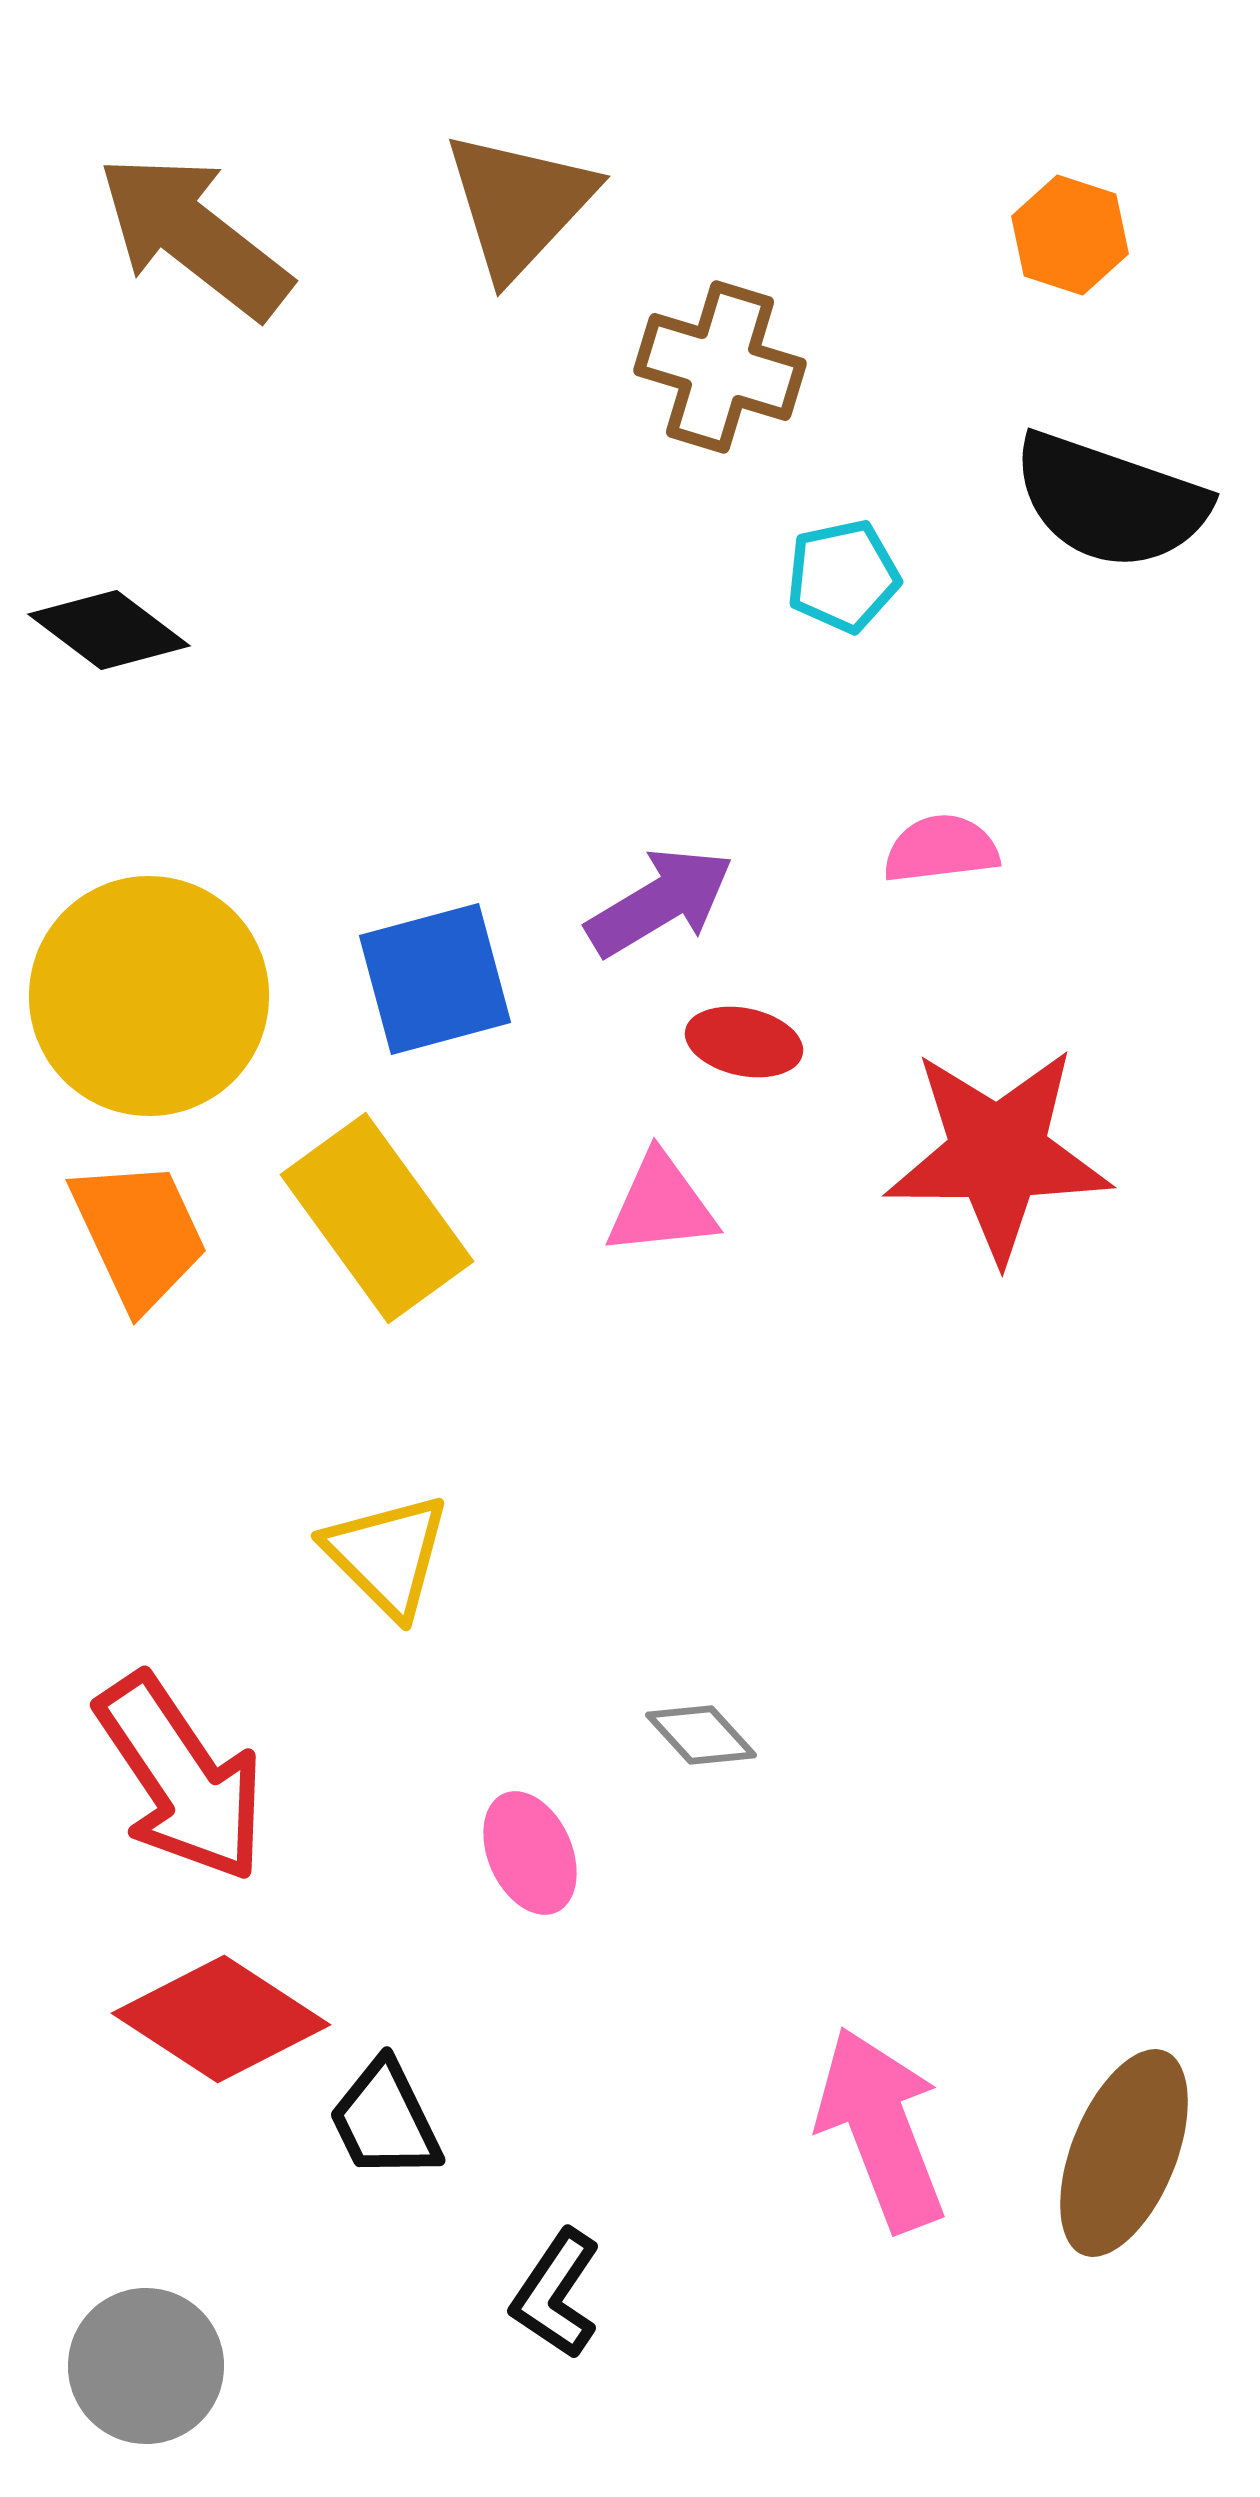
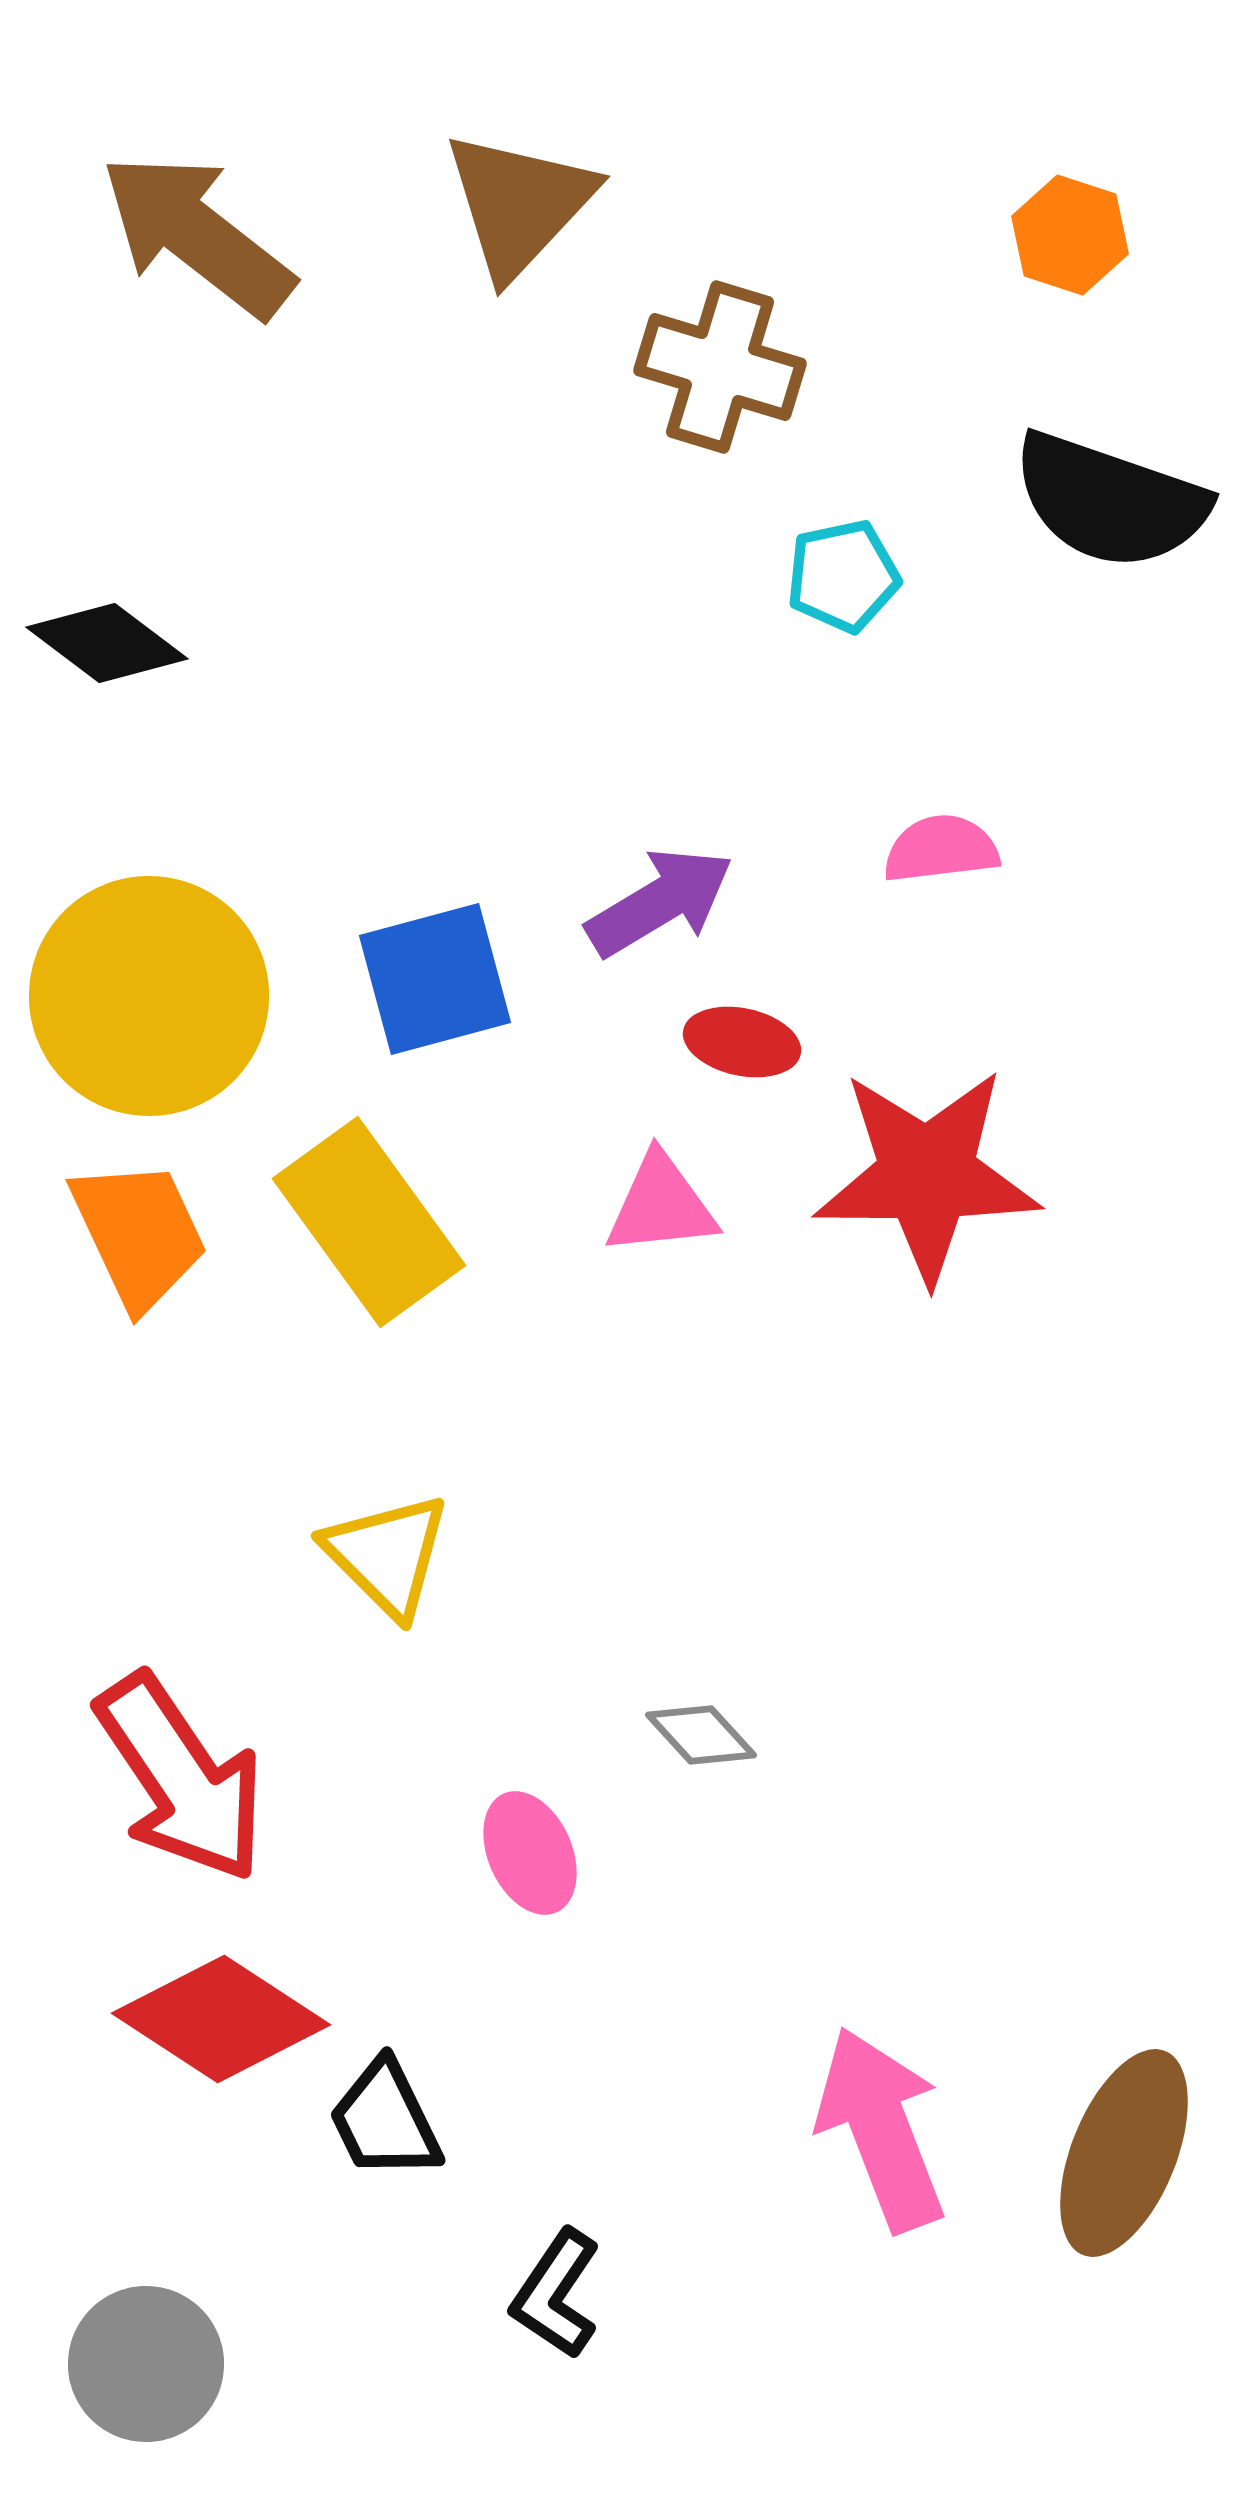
brown arrow: moved 3 px right, 1 px up
black diamond: moved 2 px left, 13 px down
red ellipse: moved 2 px left
red star: moved 71 px left, 21 px down
yellow rectangle: moved 8 px left, 4 px down
gray circle: moved 2 px up
